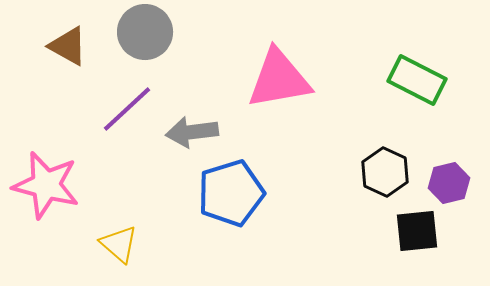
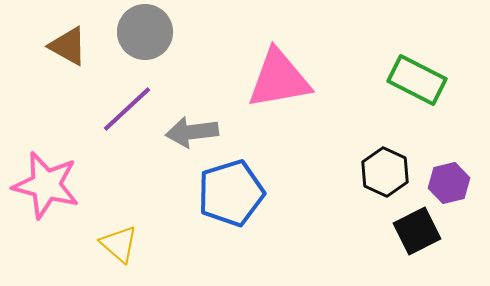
black square: rotated 21 degrees counterclockwise
